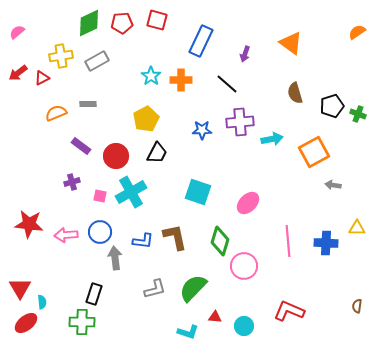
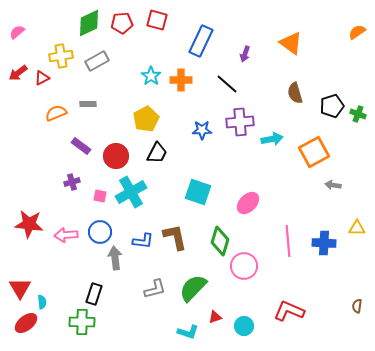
blue cross at (326, 243): moved 2 px left
red triangle at (215, 317): rotated 24 degrees counterclockwise
